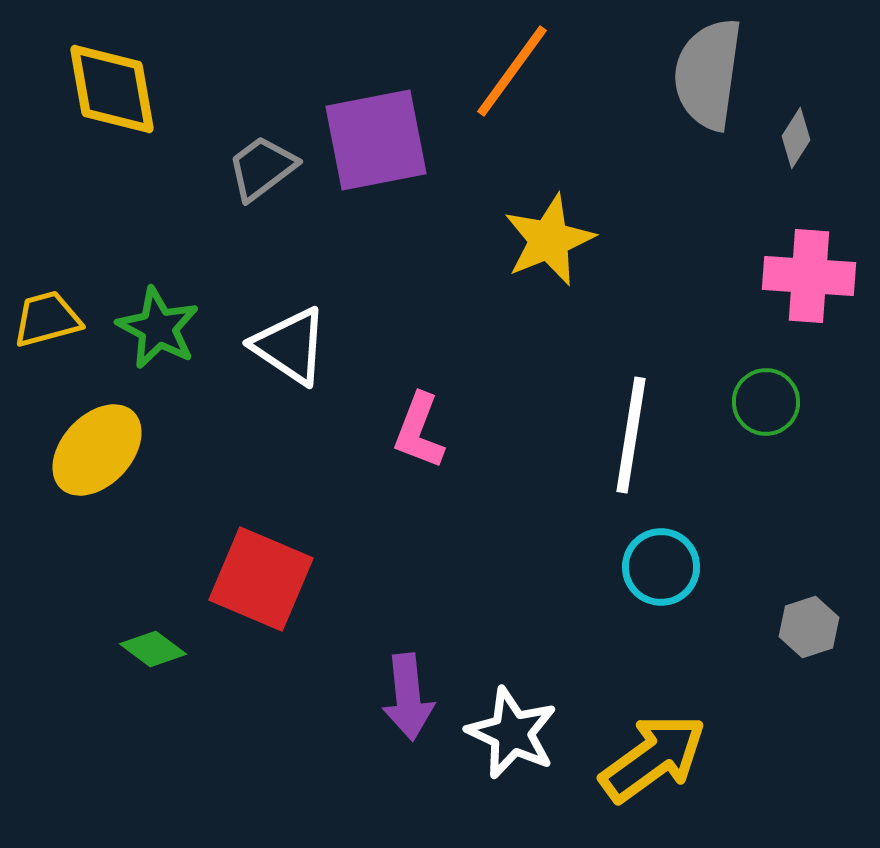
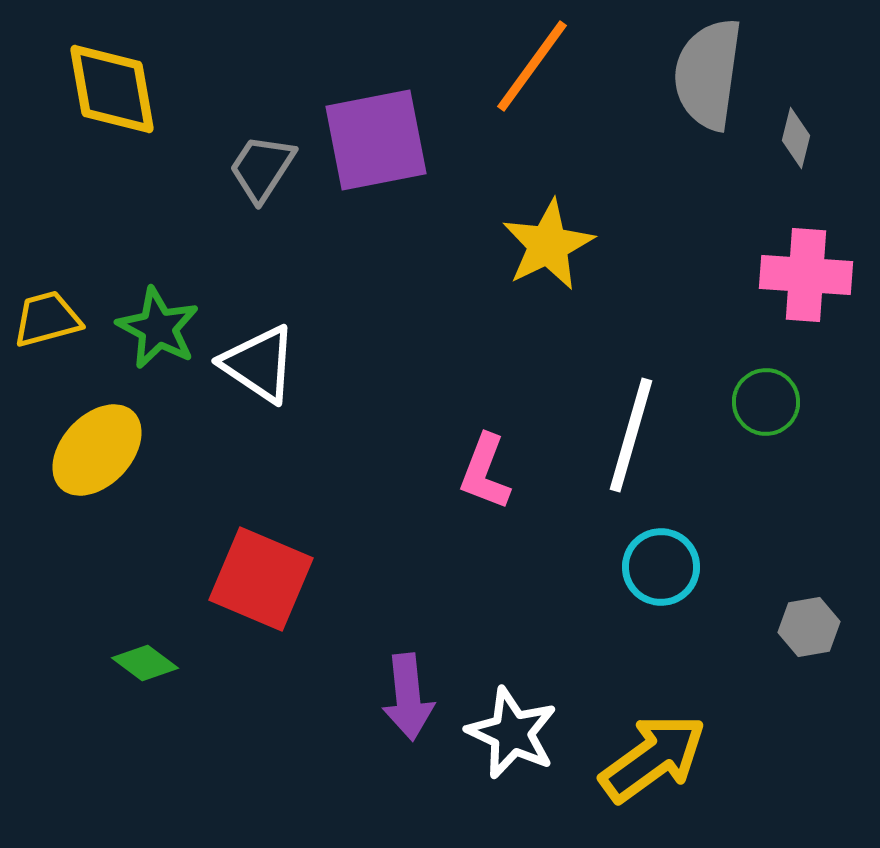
orange line: moved 20 px right, 5 px up
gray diamond: rotated 18 degrees counterclockwise
gray trapezoid: rotated 20 degrees counterclockwise
yellow star: moved 1 px left, 5 px down; rotated 4 degrees counterclockwise
pink cross: moved 3 px left, 1 px up
white triangle: moved 31 px left, 18 px down
pink L-shape: moved 66 px right, 41 px down
white line: rotated 7 degrees clockwise
gray hexagon: rotated 8 degrees clockwise
green diamond: moved 8 px left, 14 px down
